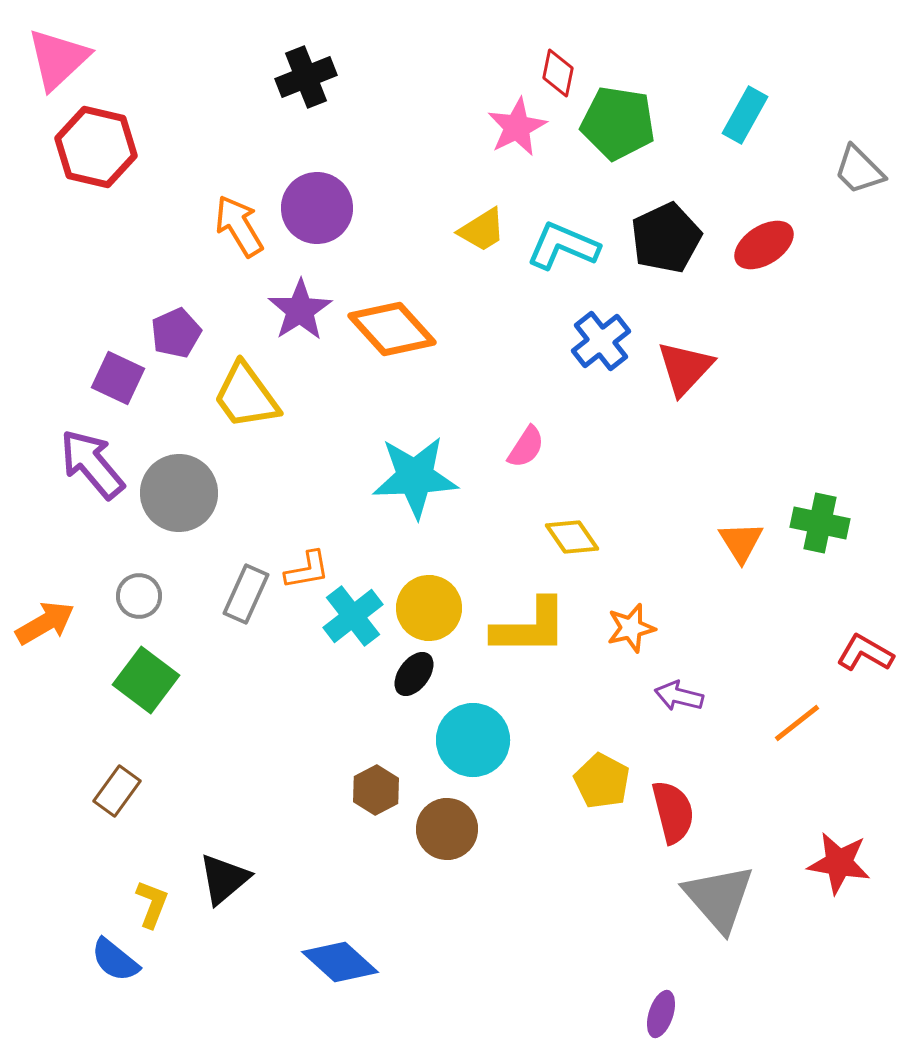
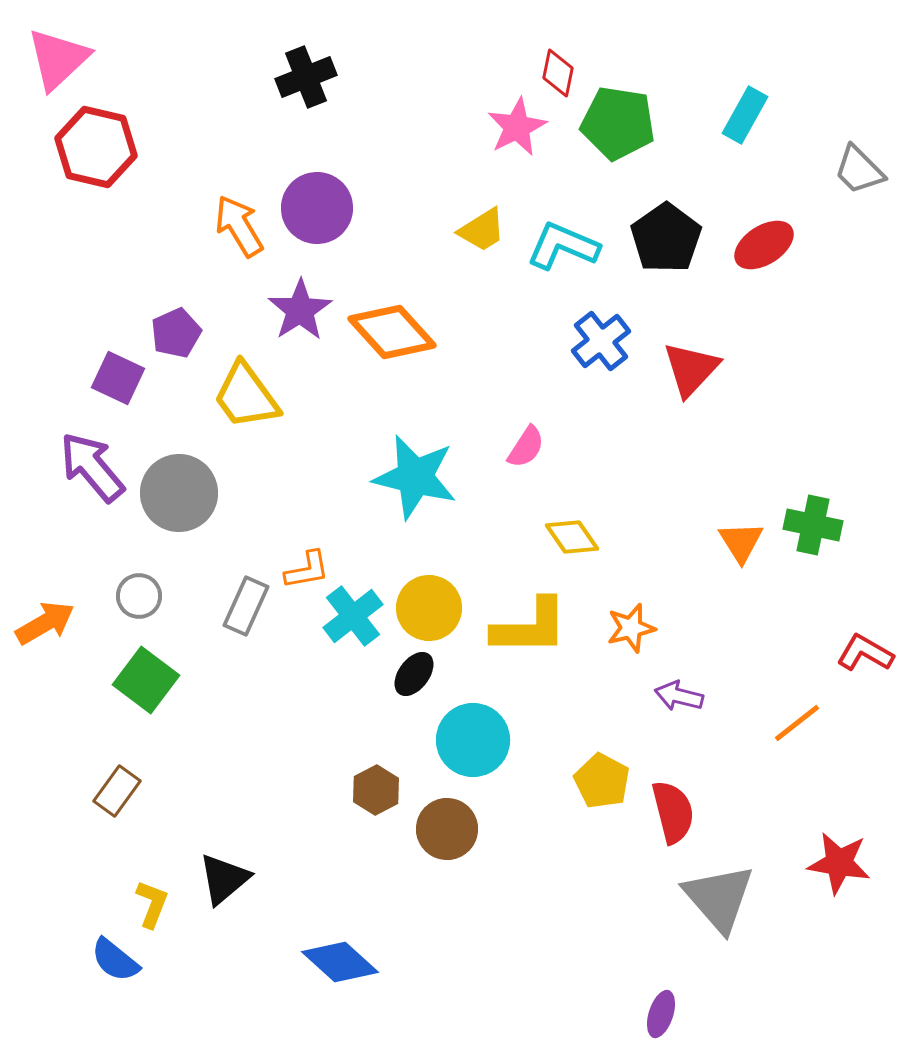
black pentagon at (666, 238): rotated 10 degrees counterclockwise
orange diamond at (392, 329): moved 3 px down
red triangle at (685, 368): moved 6 px right, 1 px down
purple arrow at (92, 464): moved 3 px down
cyan star at (415, 477): rotated 16 degrees clockwise
green cross at (820, 523): moved 7 px left, 2 px down
gray rectangle at (246, 594): moved 12 px down
